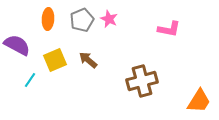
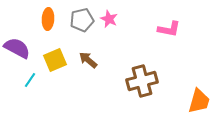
gray pentagon: rotated 10 degrees clockwise
purple semicircle: moved 3 px down
orange trapezoid: rotated 16 degrees counterclockwise
